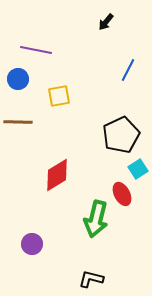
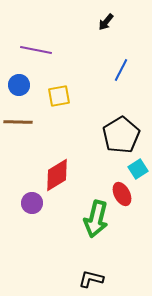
blue line: moved 7 px left
blue circle: moved 1 px right, 6 px down
black pentagon: rotated 6 degrees counterclockwise
purple circle: moved 41 px up
